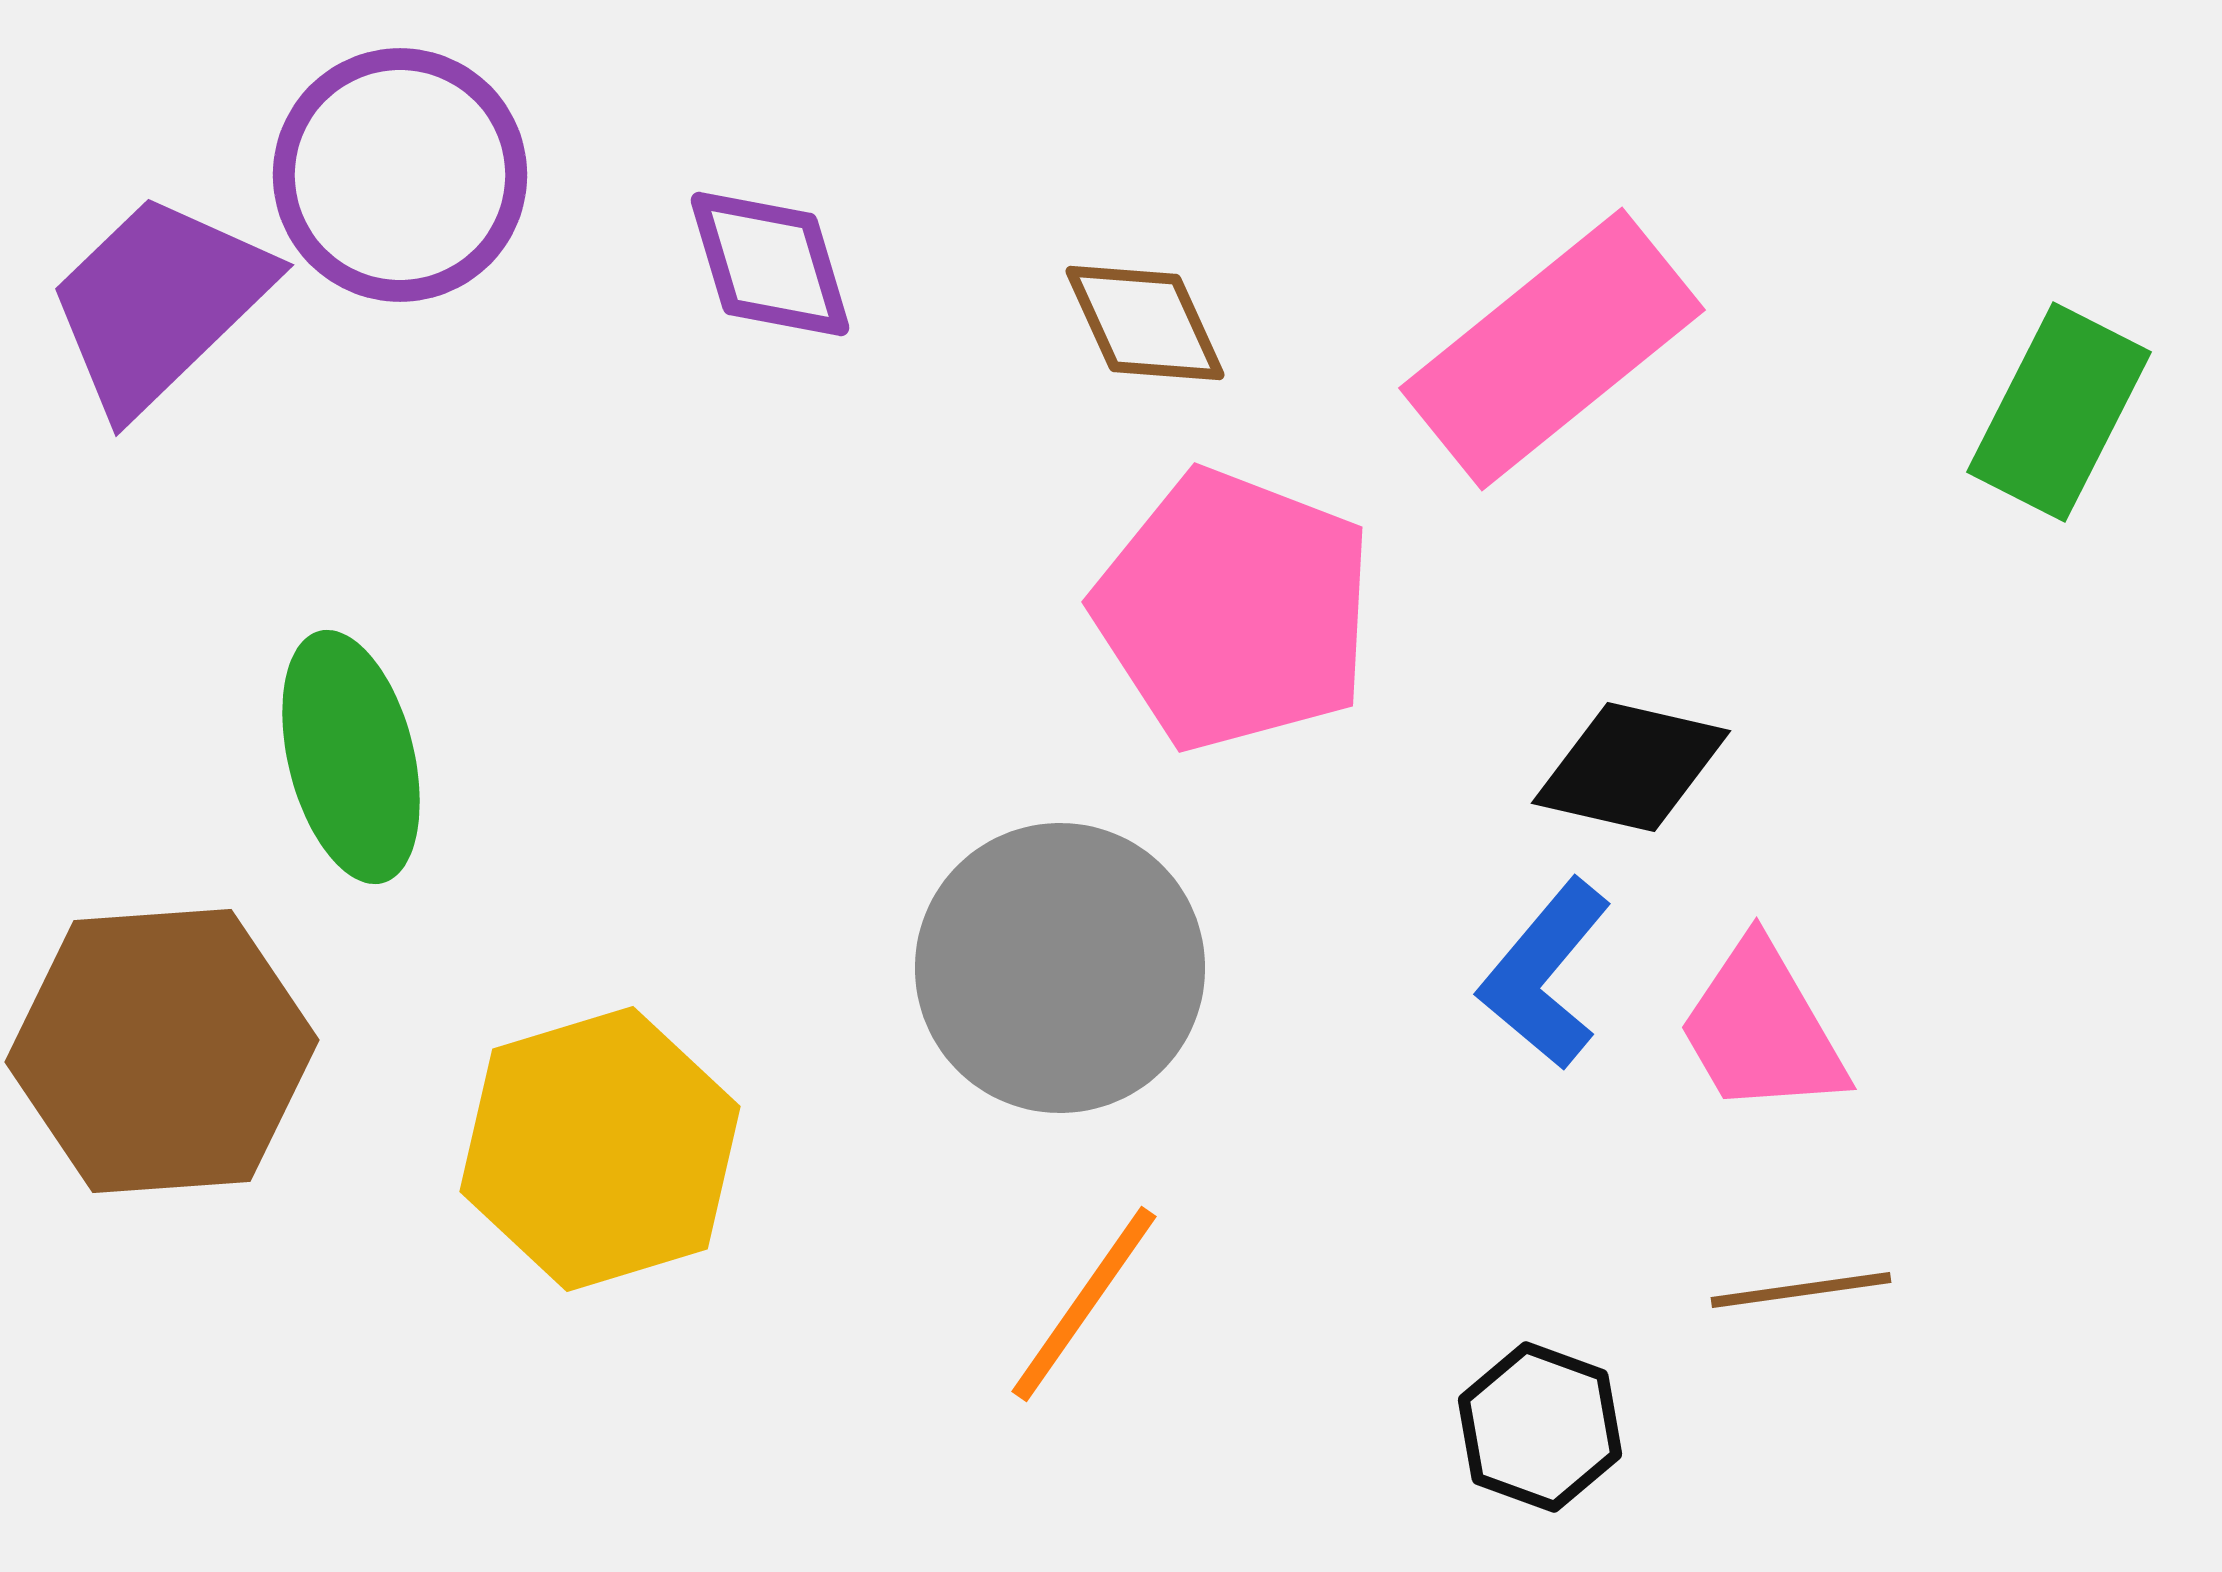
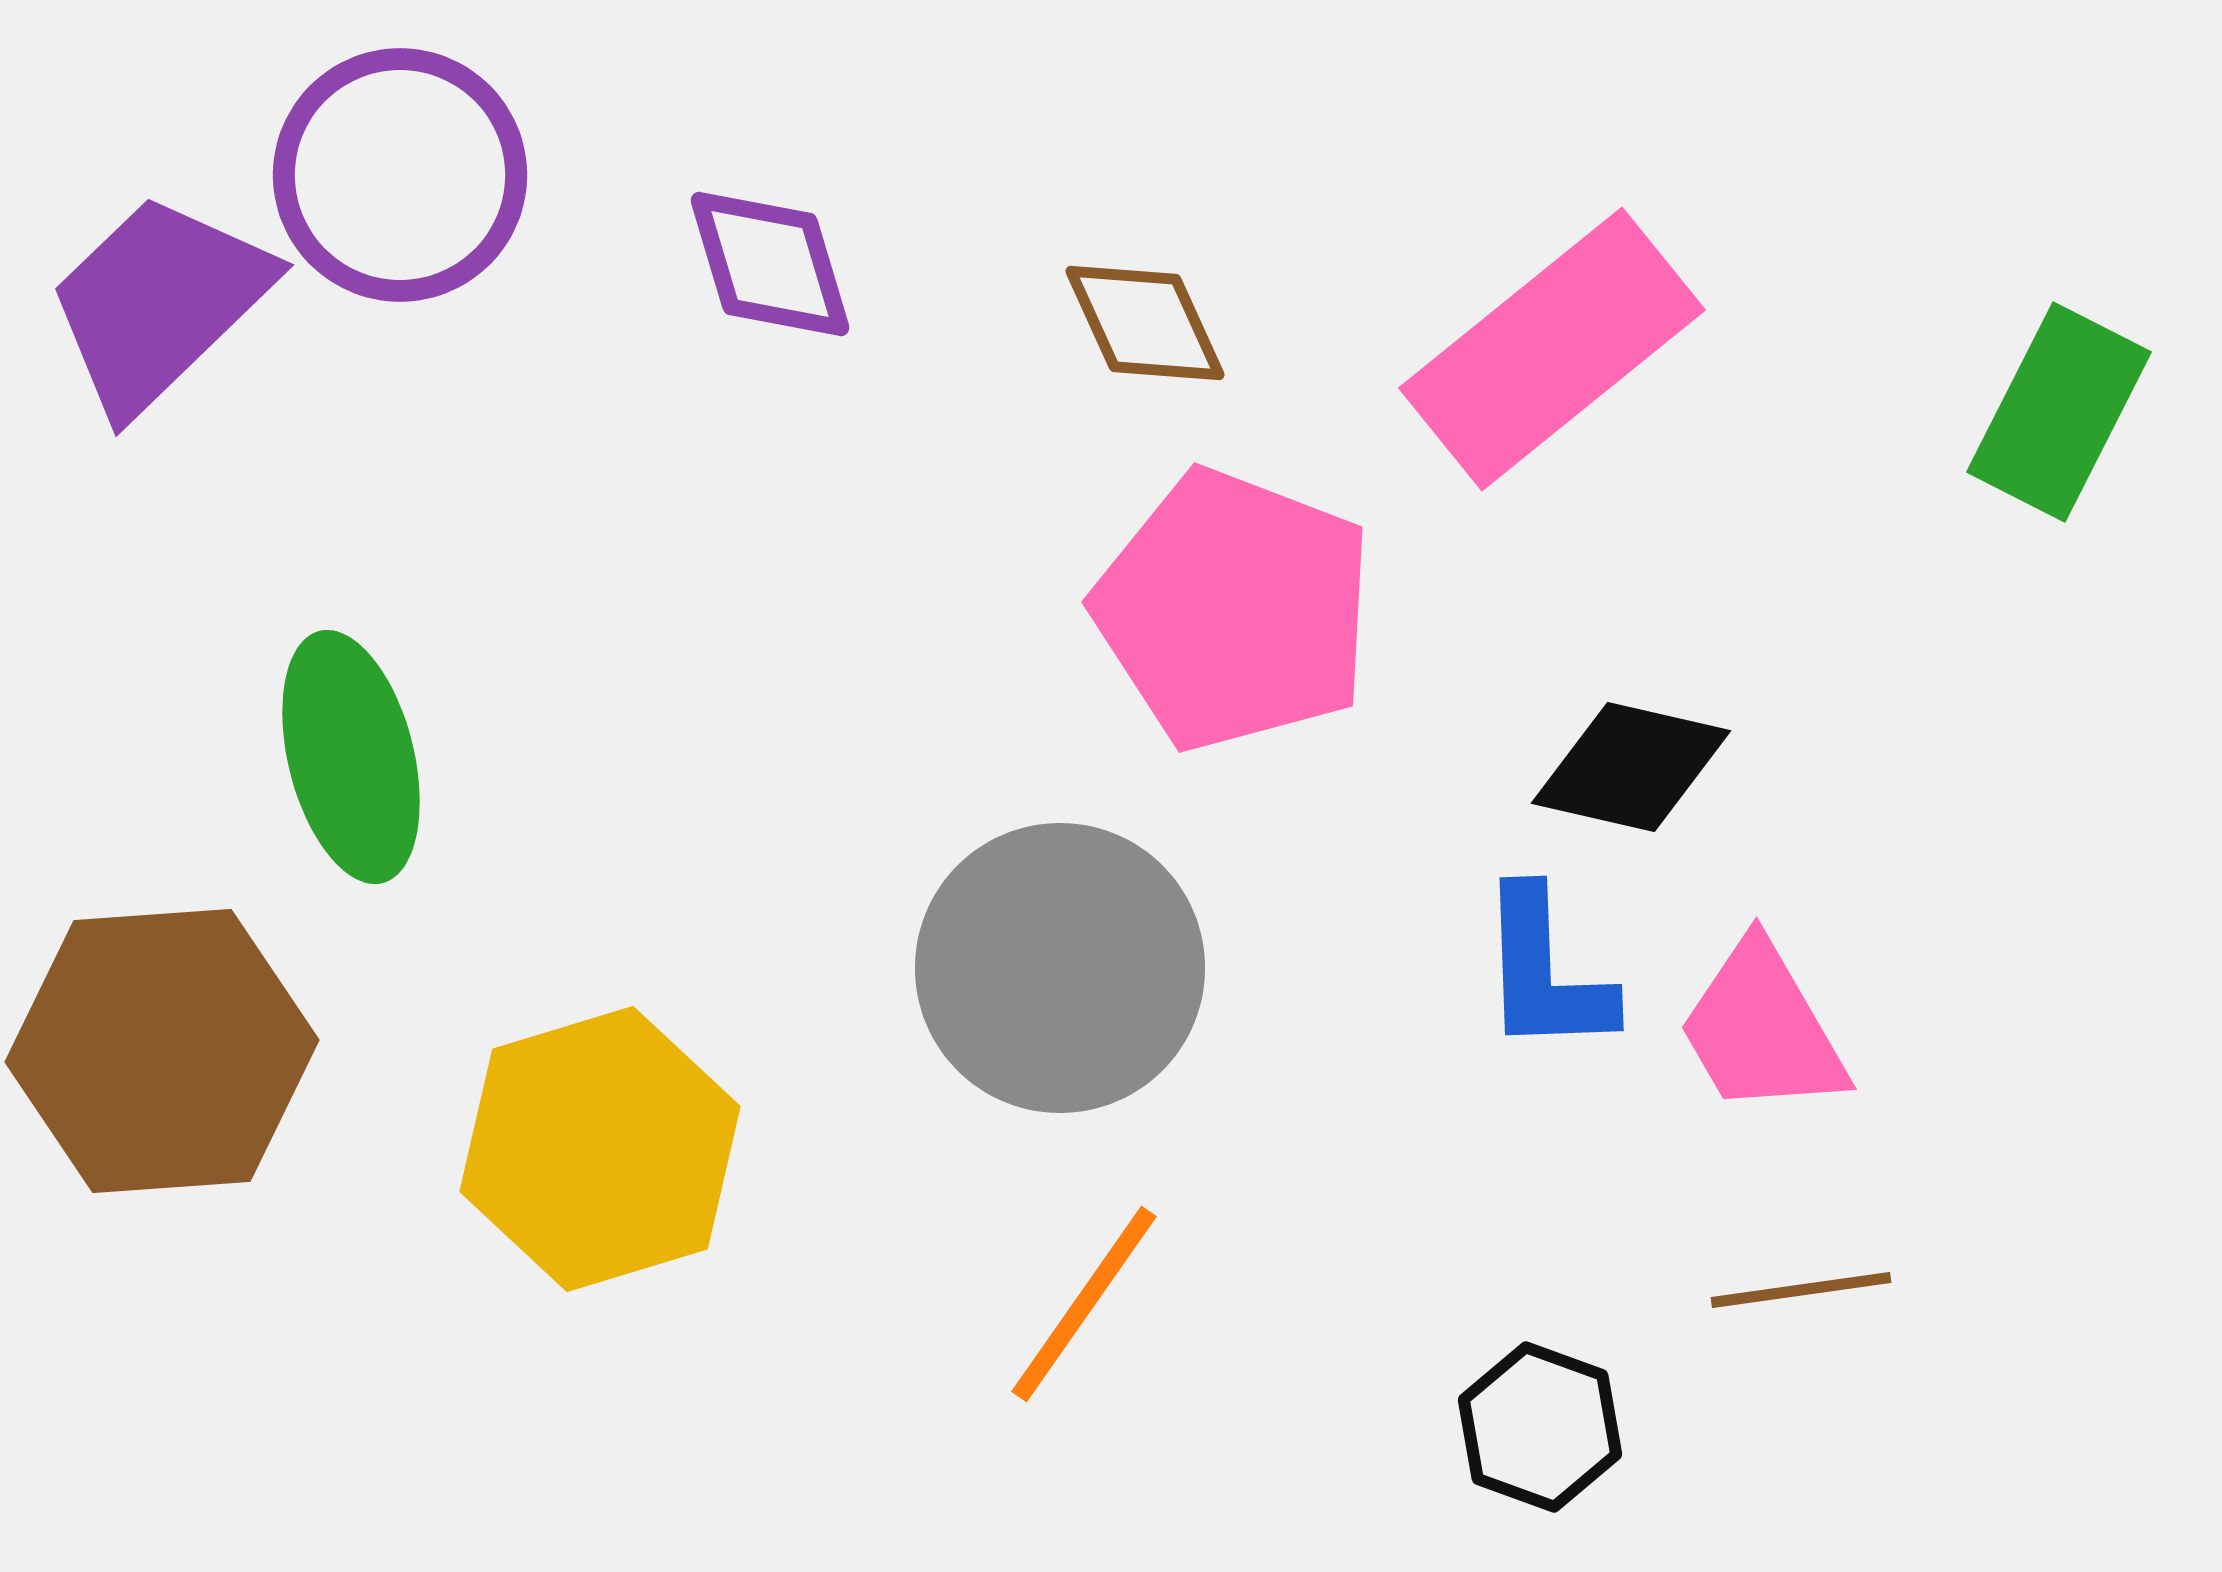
blue L-shape: moved 2 px up; rotated 42 degrees counterclockwise
